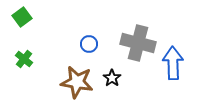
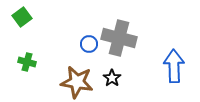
gray cross: moved 19 px left, 5 px up
green cross: moved 3 px right, 3 px down; rotated 24 degrees counterclockwise
blue arrow: moved 1 px right, 3 px down
